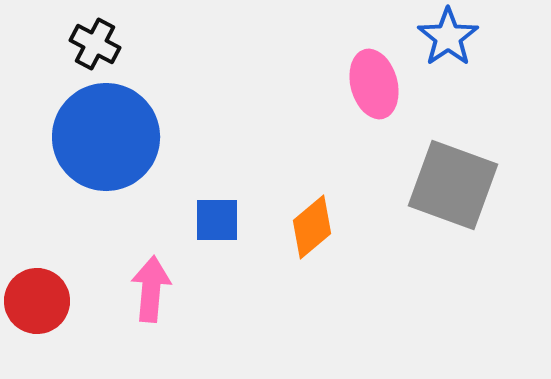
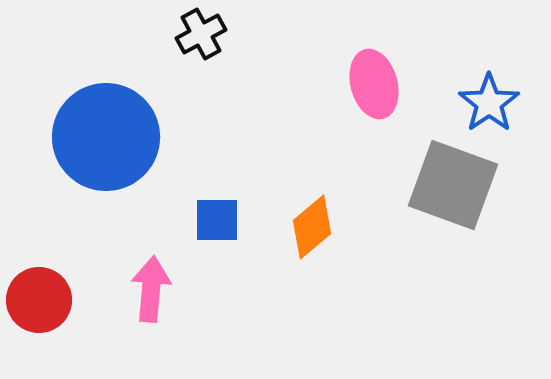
blue star: moved 41 px right, 66 px down
black cross: moved 106 px right, 10 px up; rotated 33 degrees clockwise
red circle: moved 2 px right, 1 px up
